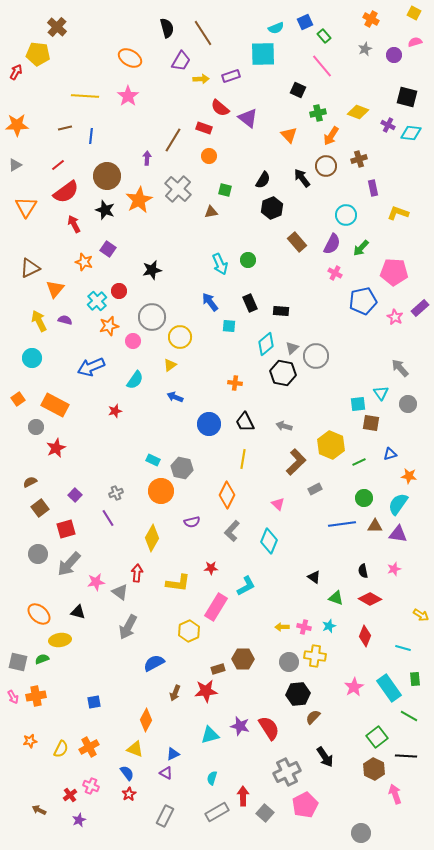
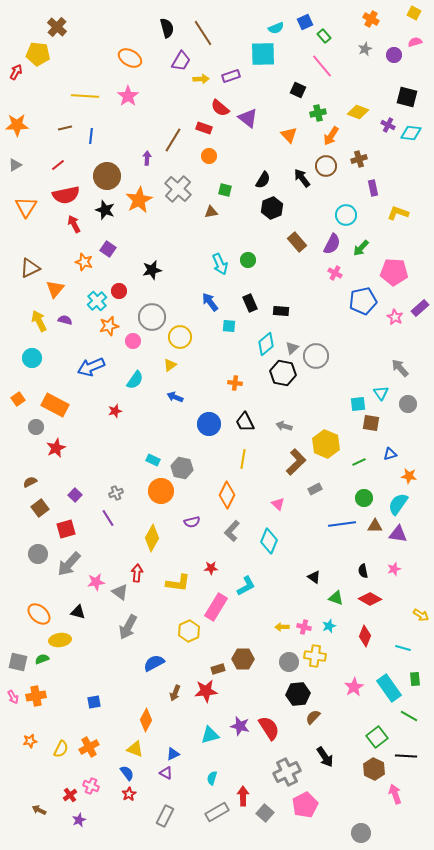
red semicircle at (66, 192): moved 3 px down; rotated 24 degrees clockwise
yellow hexagon at (331, 445): moved 5 px left, 1 px up
